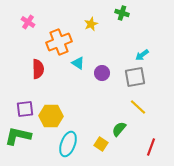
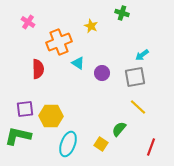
yellow star: moved 2 px down; rotated 24 degrees counterclockwise
